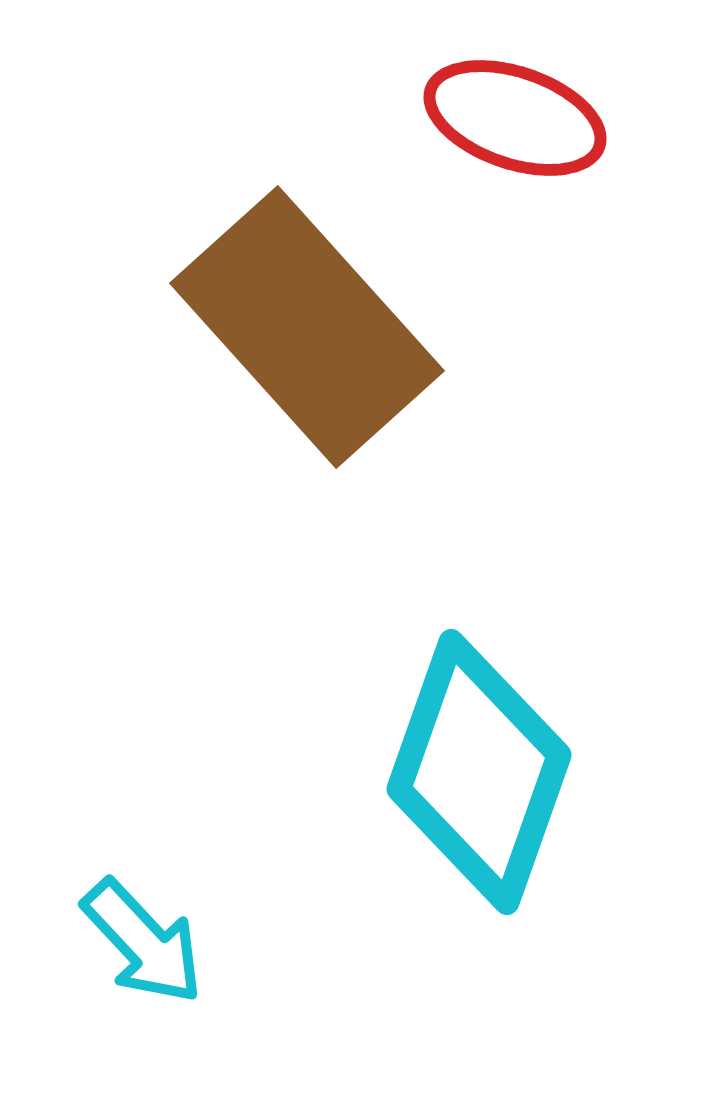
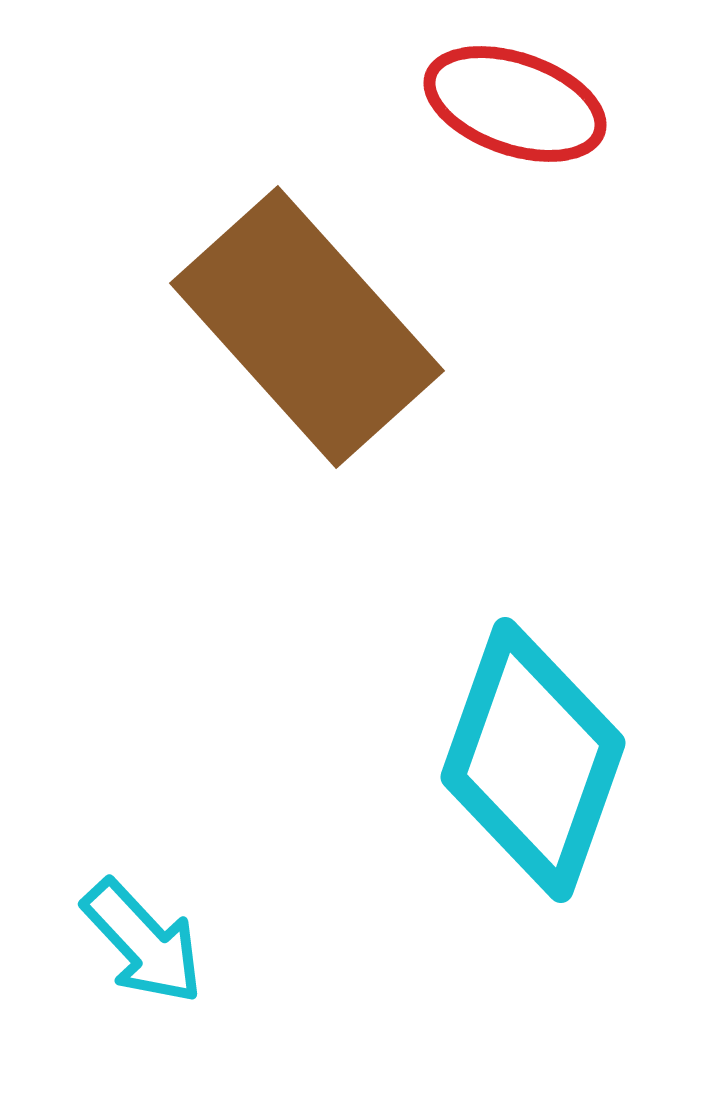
red ellipse: moved 14 px up
cyan diamond: moved 54 px right, 12 px up
